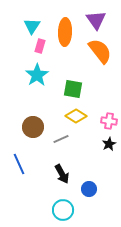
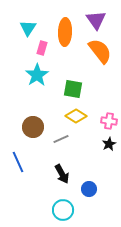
cyan triangle: moved 4 px left, 2 px down
pink rectangle: moved 2 px right, 2 px down
blue line: moved 1 px left, 2 px up
